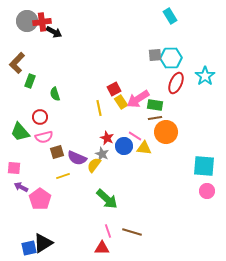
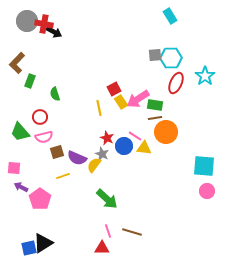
red cross at (42, 22): moved 2 px right, 2 px down; rotated 18 degrees clockwise
